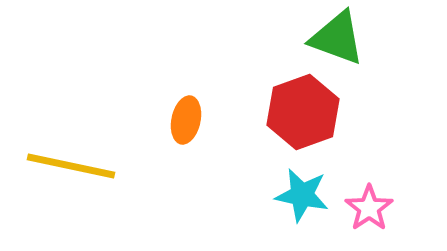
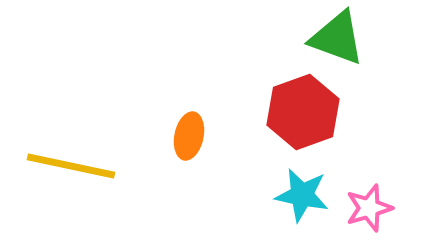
orange ellipse: moved 3 px right, 16 px down
pink star: rotated 18 degrees clockwise
